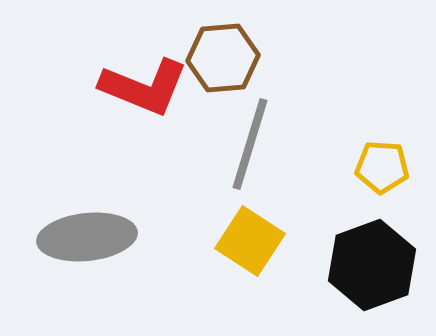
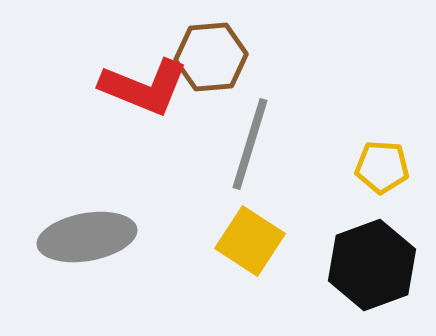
brown hexagon: moved 12 px left, 1 px up
gray ellipse: rotated 4 degrees counterclockwise
